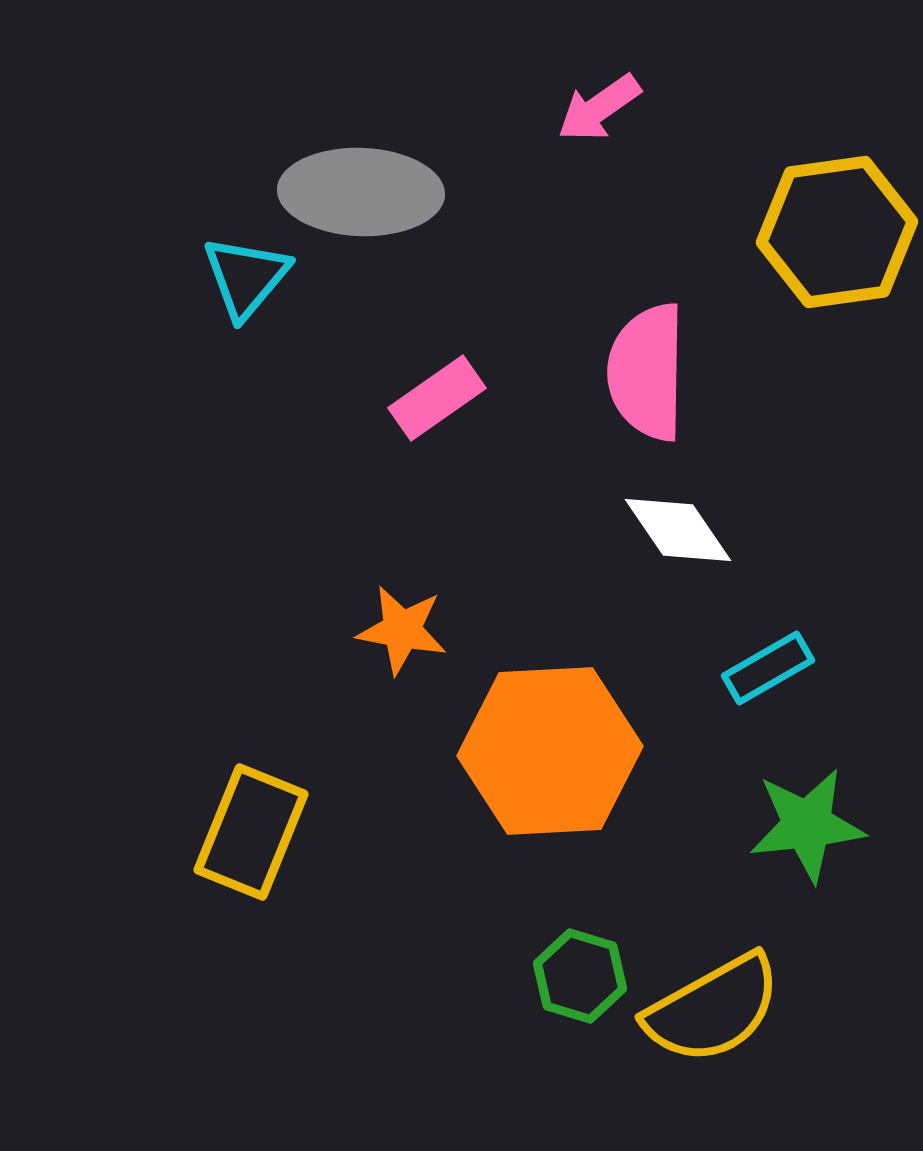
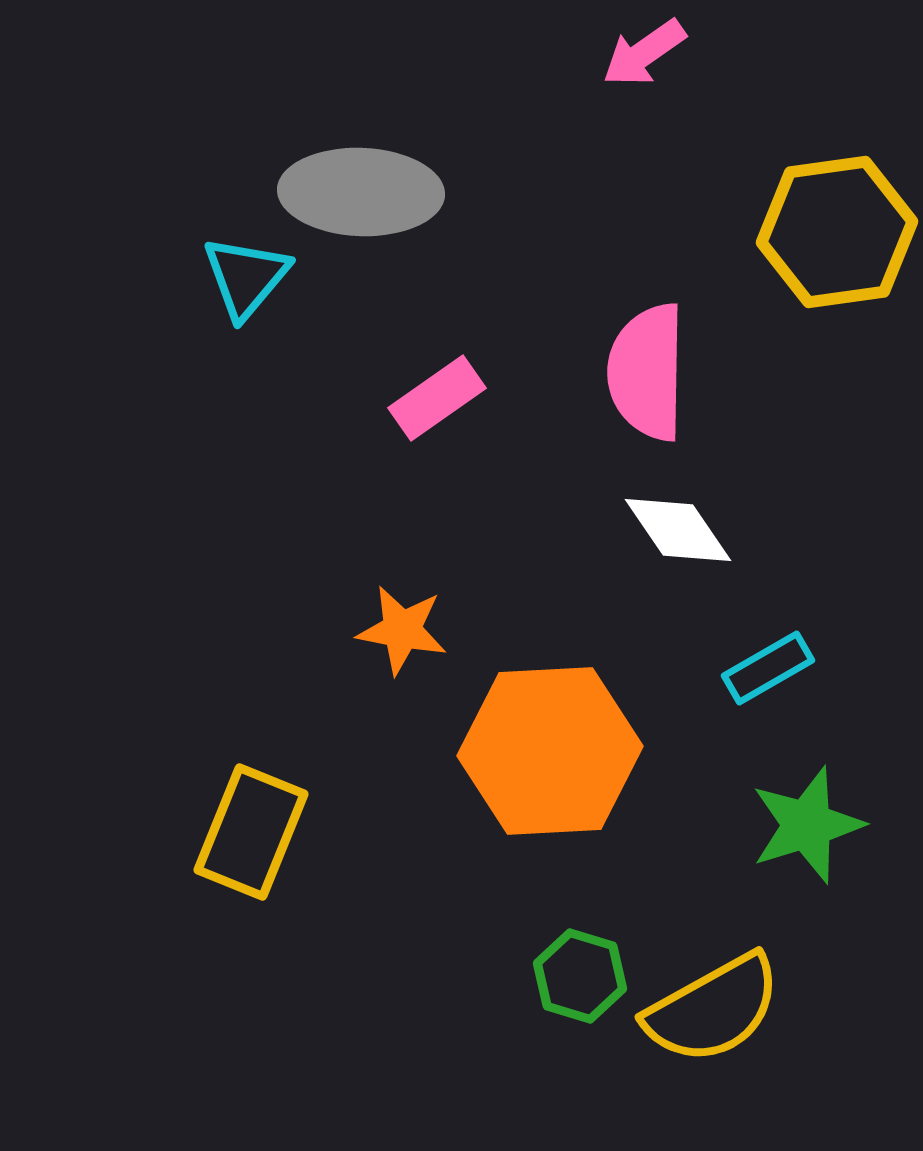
pink arrow: moved 45 px right, 55 px up
green star: rotated 11 degrees counterclockwise
